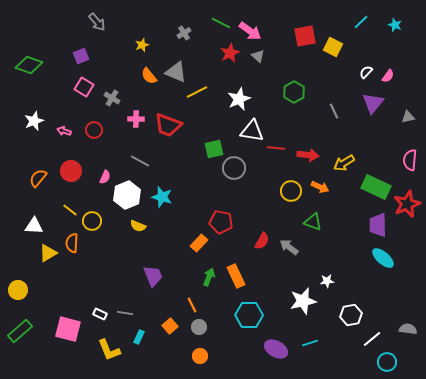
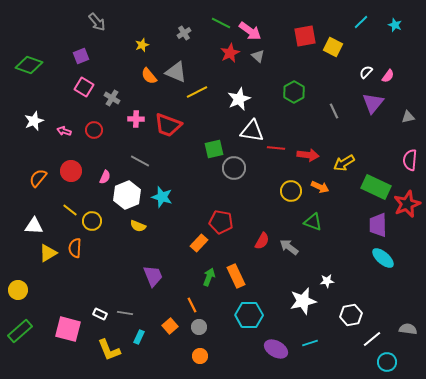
orange semicircle at (72, 243): moved 3 px right, 5 px down
